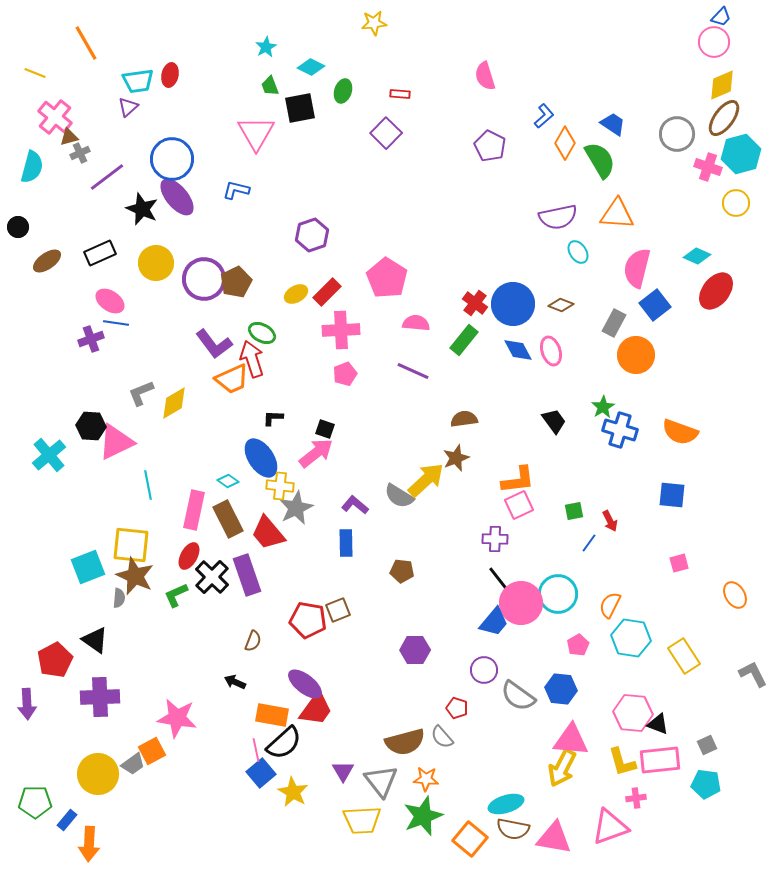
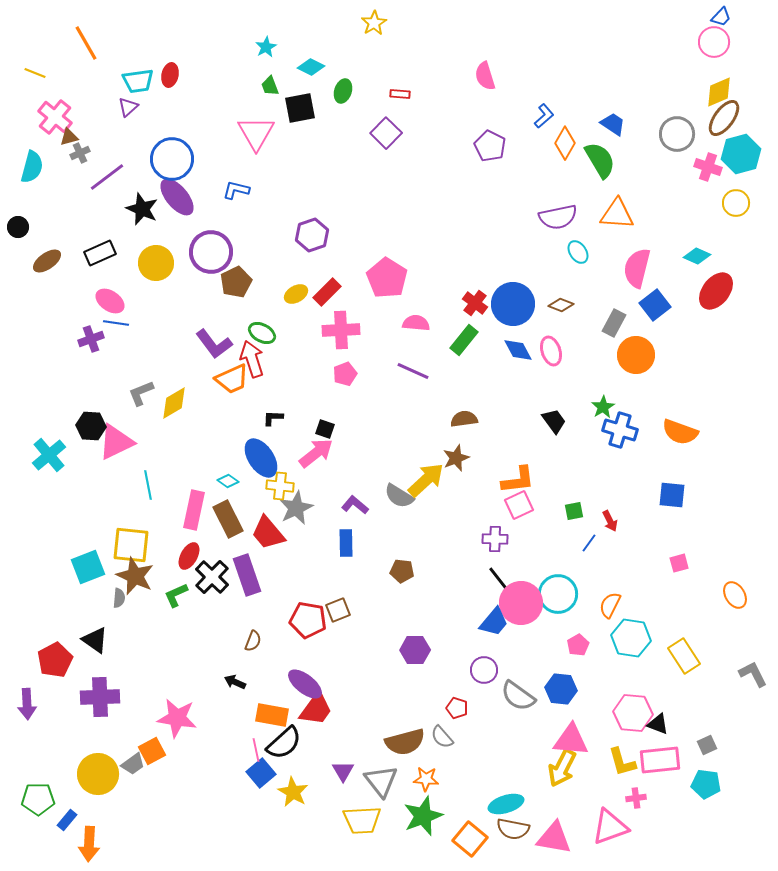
yellow star at (374, 23): rotated 25 degrees counterclockwise
yellow diamond at (722, 85): moved 3 px left, 7 px down
purple circle at (204, 279): moved 7 px right, 27 px up
green pentagon at (35, 802): moved 3 px right, 3 px up
